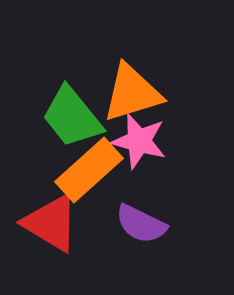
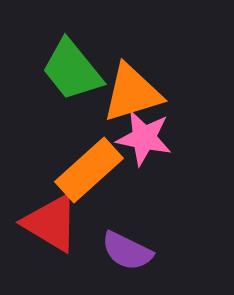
green trapezoid: moved 47 px up
pink star: moved 5 px right, 3 px up; rotated 4 degrees counterclockwise
purple semicircle: moved 14 px left, 27 px down
